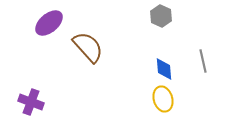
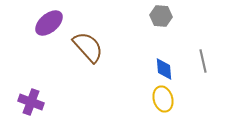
gray hexagon: rotated 20 degrees counterclockwise
